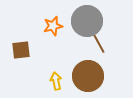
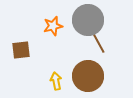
gray circle: moved 1 px right, 1 px up
